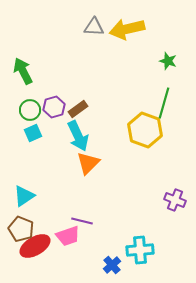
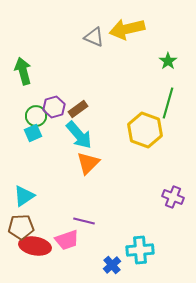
gray triangle: moved 10 px down; rotated 20 degrees clockwise
green star: rotated 18 degrees clockwise
green arrow: rotated 12 degrees clockwise
green line: moved 4 px right
green circle: moved 6 px right, 6 px down
cyan arrow: moved 1 px right, 1 px up; rotated 16 degrees counterclockwise
purple cross: moved 2 px left, 3 px up
purple line: moved 2 px right
brown pentagon: moved 2 px up; rotated 25 degrees counterclockwise
pink trapezoid: moved 1 px left, 4 px down
red ellipse: rotated 40 degrees clockwise
